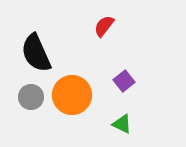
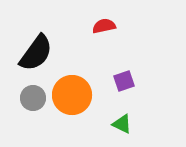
red semicircle: rotated 40 degrees clockwise
black semicircle: rotated 120 degrees counterclockwise
purple square: rotated 20 degrees clockwise
gray circle: moved 2 px right, 1 px down
